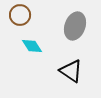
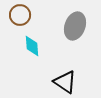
cyan diamond: rotated 30 degrees clockwise
black triangle: moved 6 px left, 11 px down
